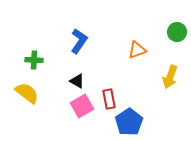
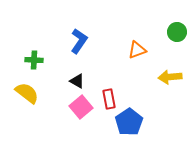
yellow arrow: rotated 65 degrees clockwise
pink square: moved 1 px left, 1 px down; rotated 10 degrees counterclockwise
